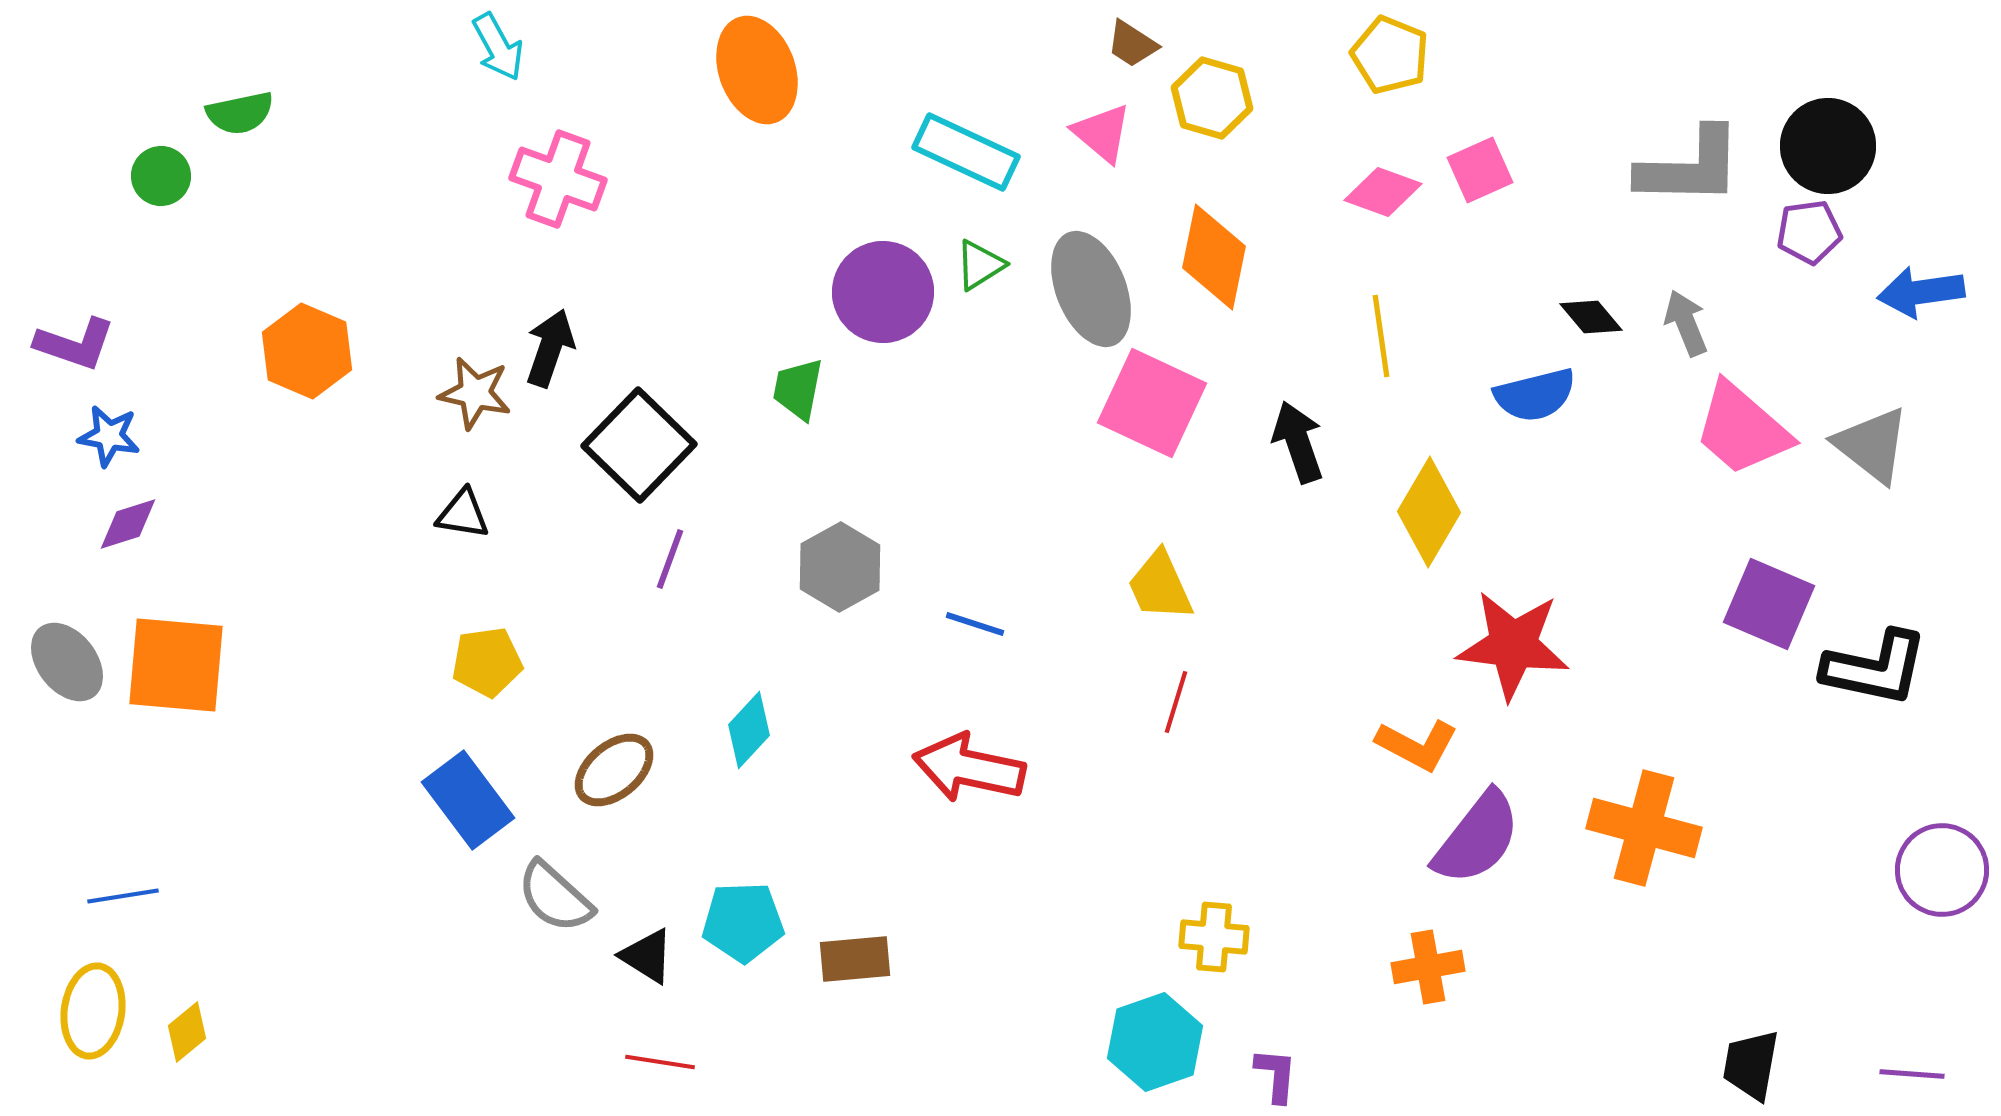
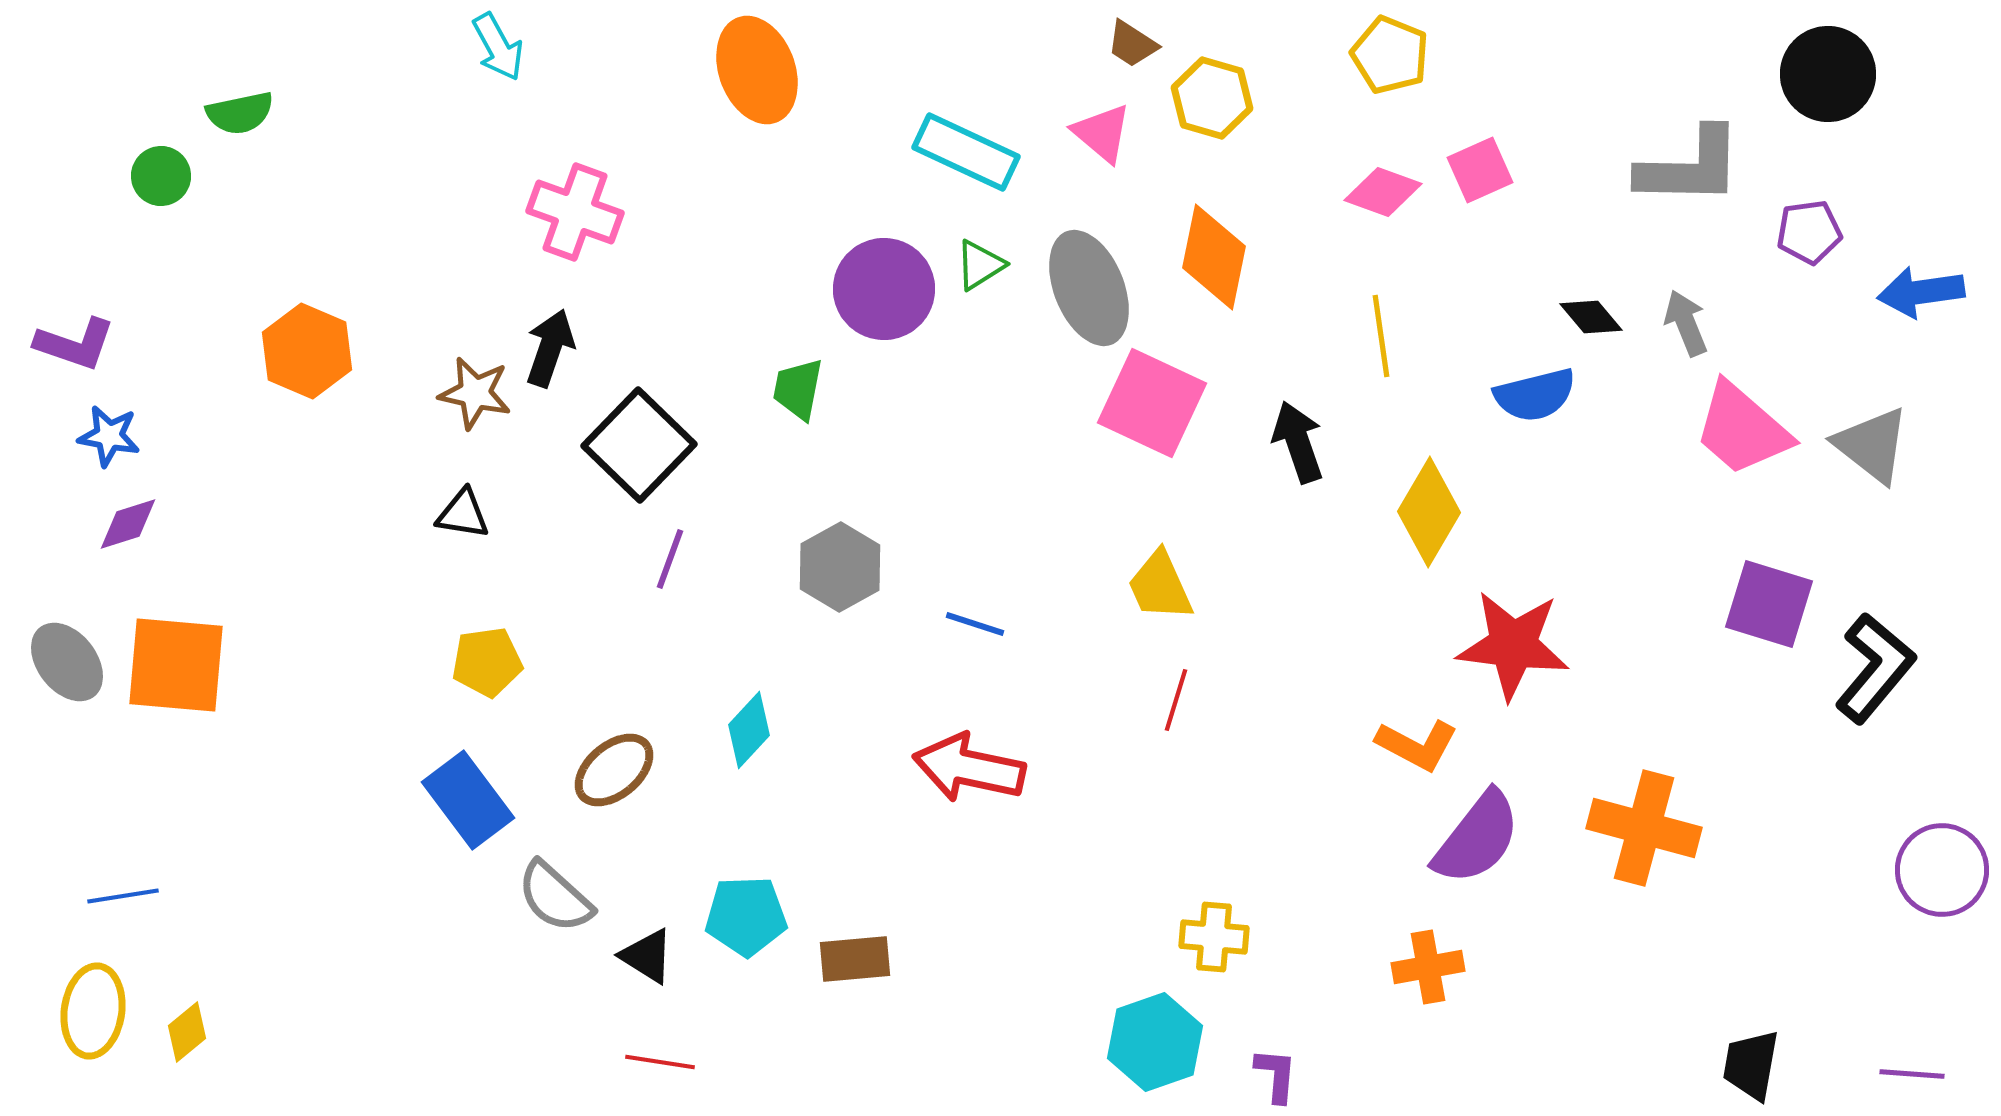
black circle at (1828, 146): moved 72 px up
pink cross at (558, 179): moved 17 px right, 33 px down
gray ellipse at (1091, 289): moved 2 px left, 1 px up
purple circle at (883, 292): moved 1 px right, 3 px up
purple square at (1769, 604): rotated 6 degrees counterclockwise
black L-shape at (1875, 668): rotated 62 degrees counterclockwise
red line at (1176, 702): moved 2 px up
cyan pentagon at (743, 922): moved 3 px right, 6 px up
